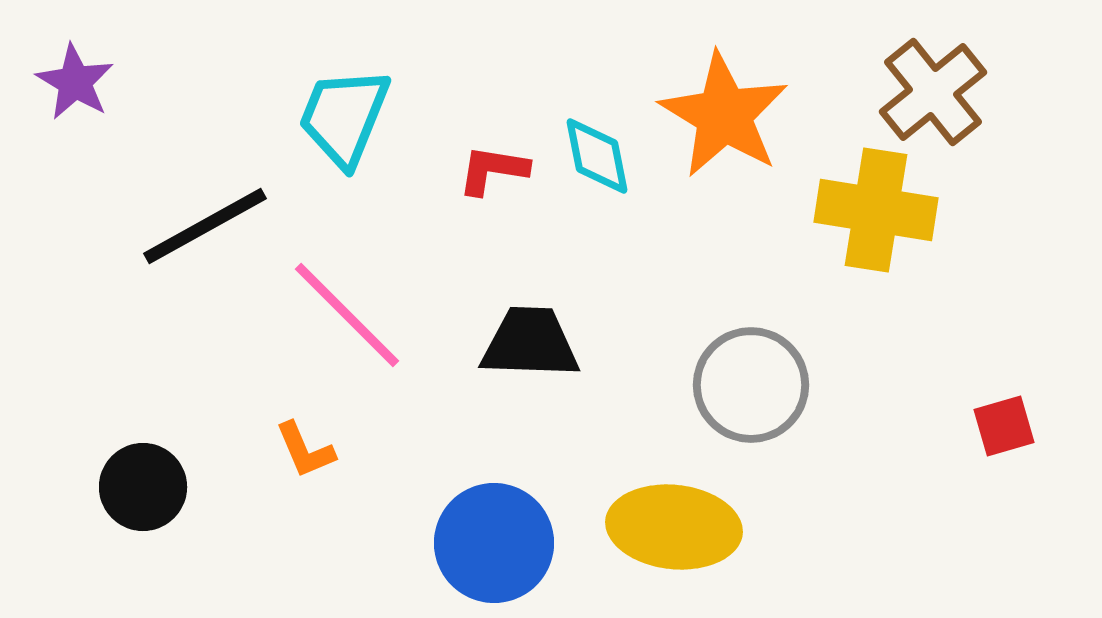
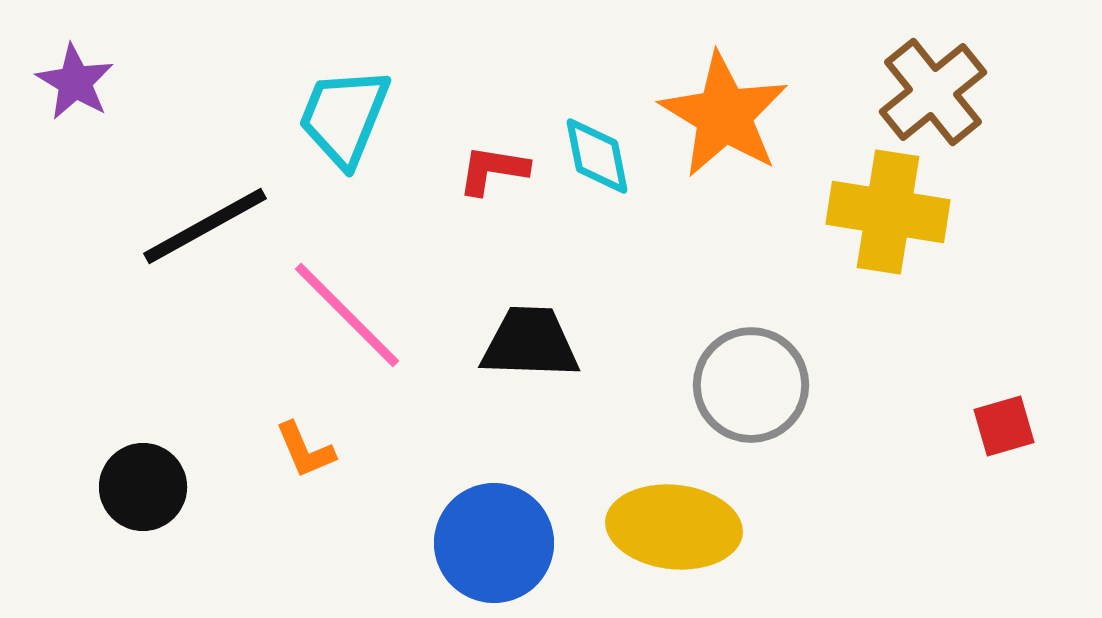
yellow cross: moved 12 px right, 2 px down
